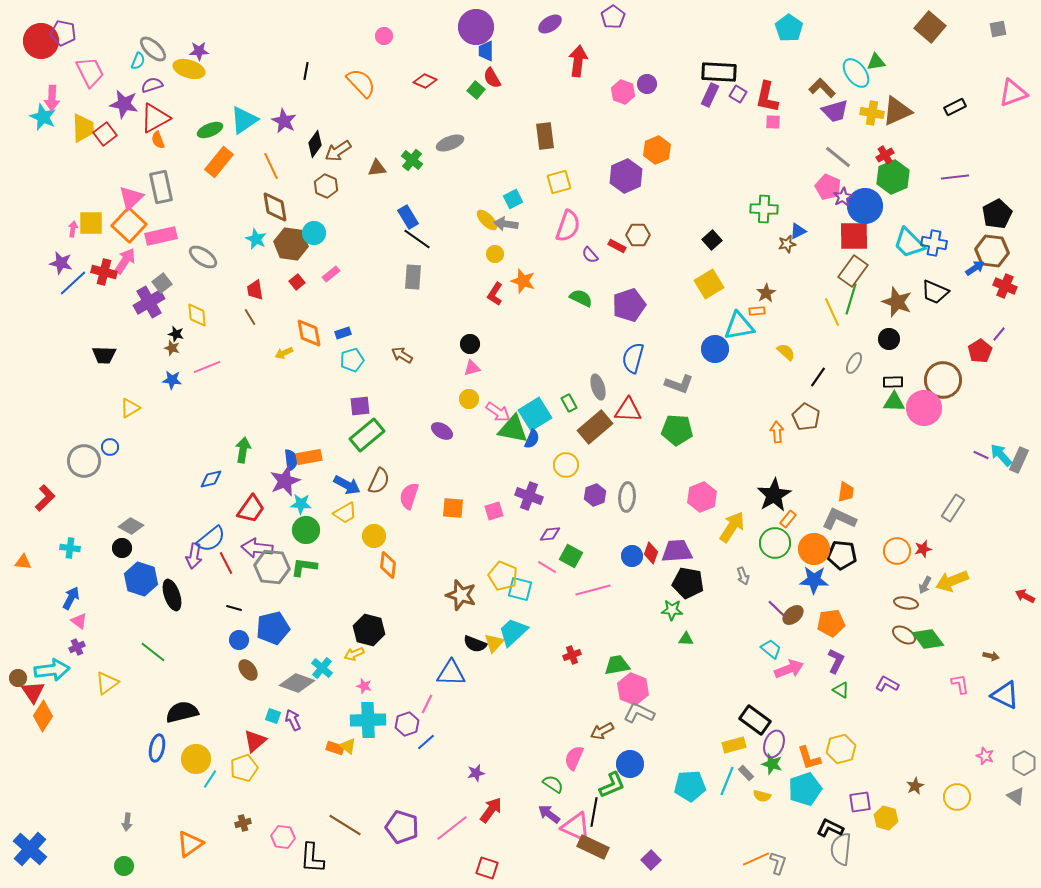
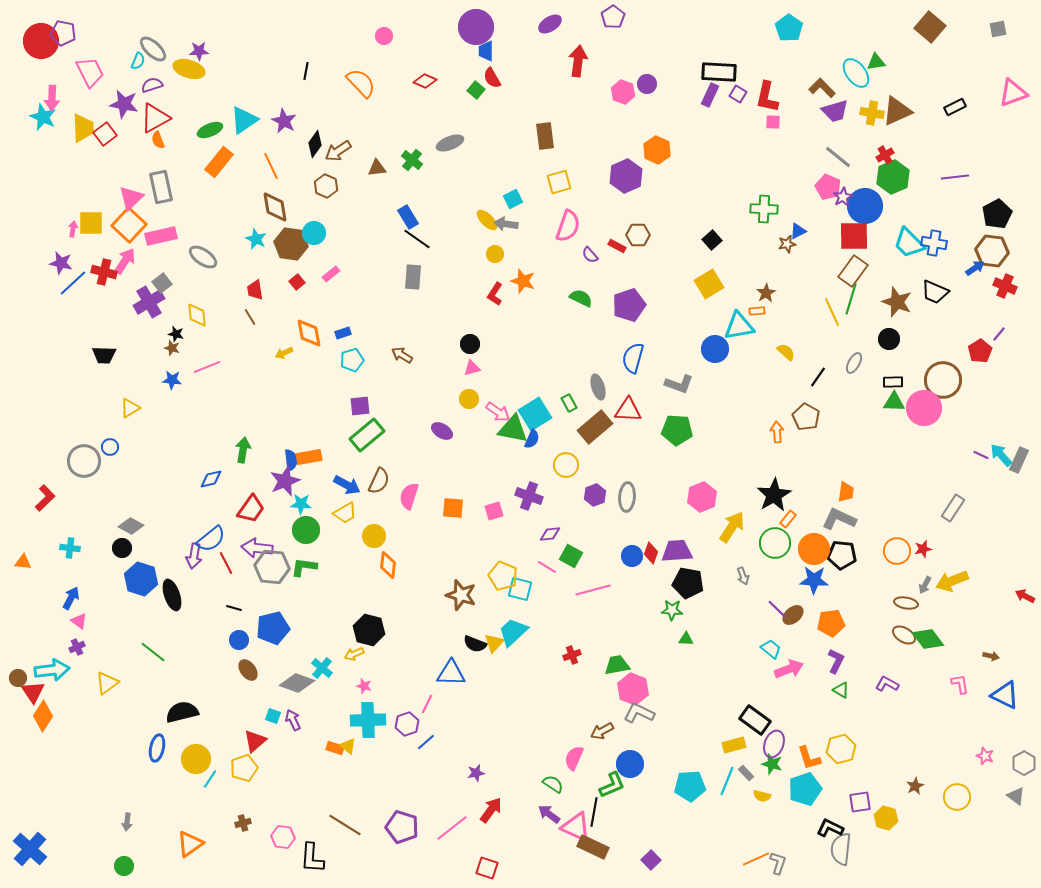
orange hexagon at (657, 150): rotated 12 degrees counterclockwise
